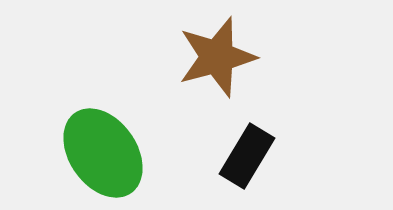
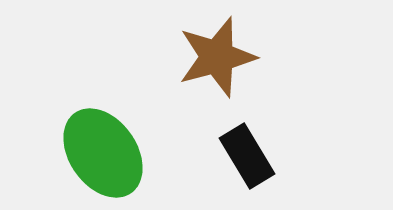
black rectangle: rotated 62 degrees counterclockwise
